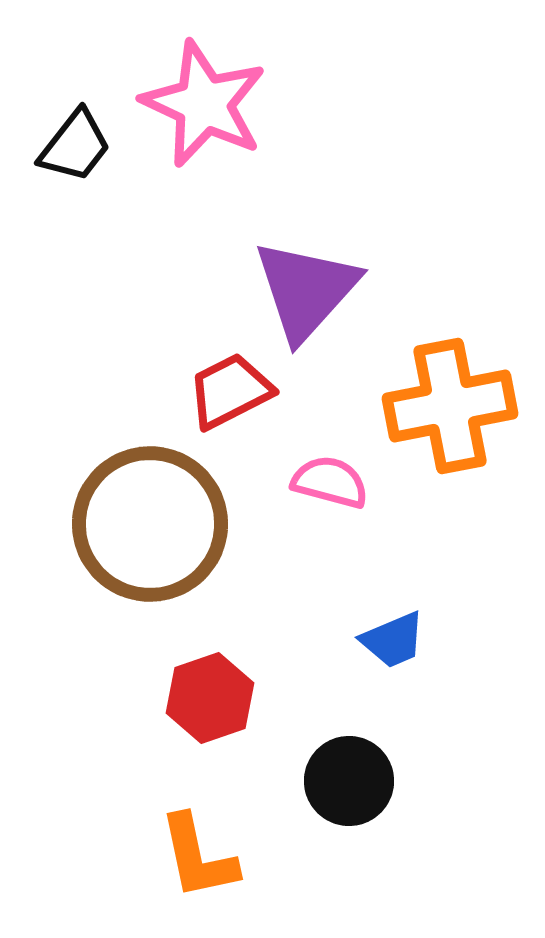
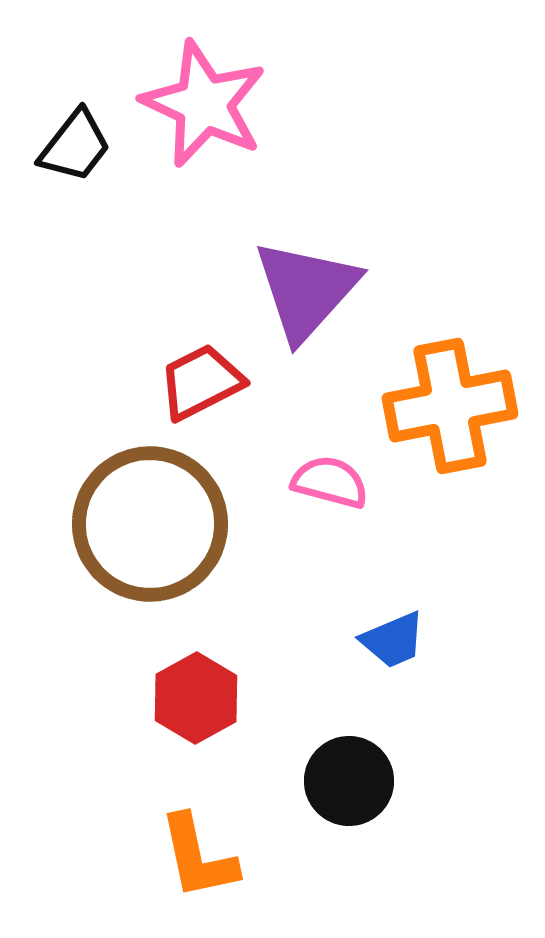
red trapezoid: moved 29 px left, 9 px up
red hexagon: moved 14 px left; rotated 10 degrees counterclockwise
